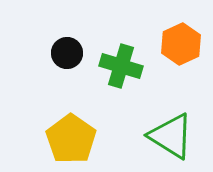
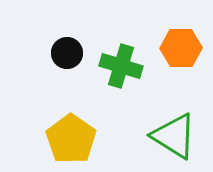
orange hexagon: moved 4 px down; rotated 24 degrees clockwise
green triangle: moved 3 px right
